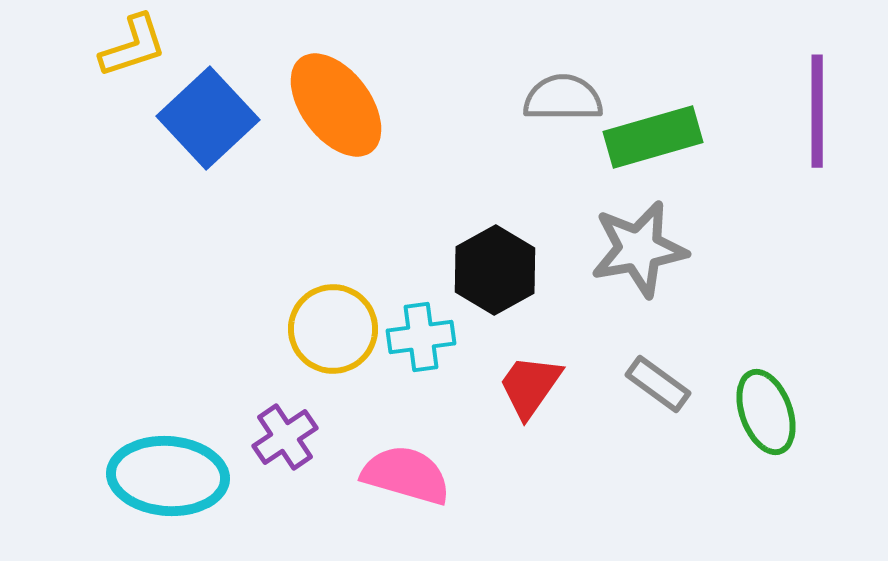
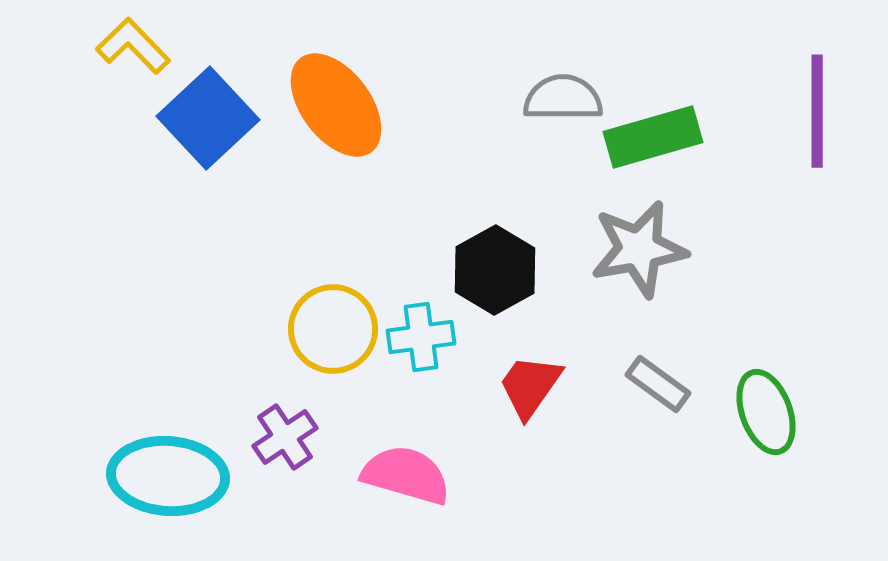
yellow L-shape: rotated 116 degrees counterclockwise
